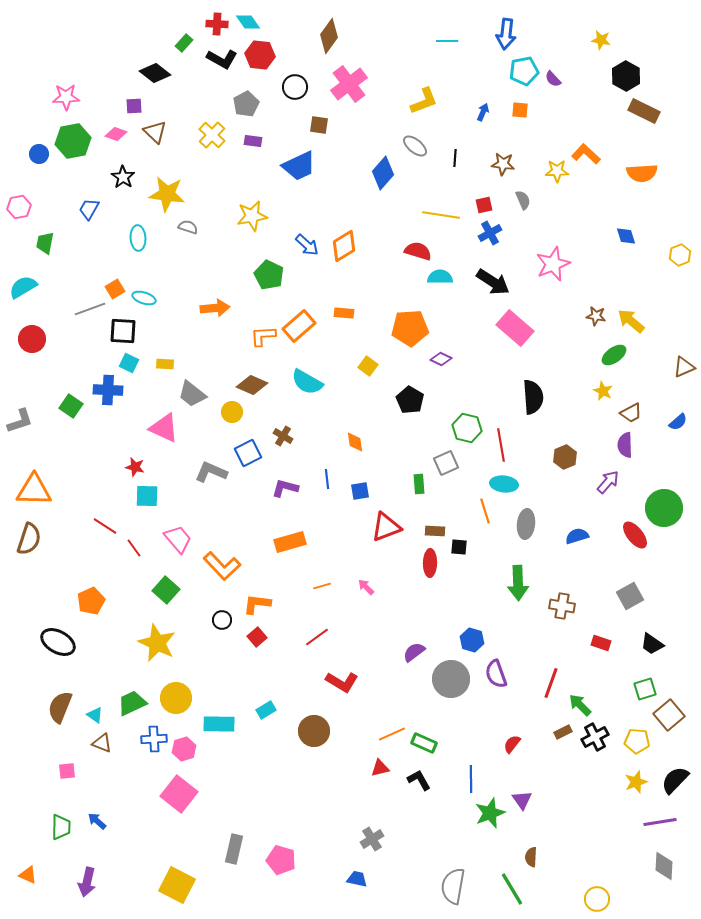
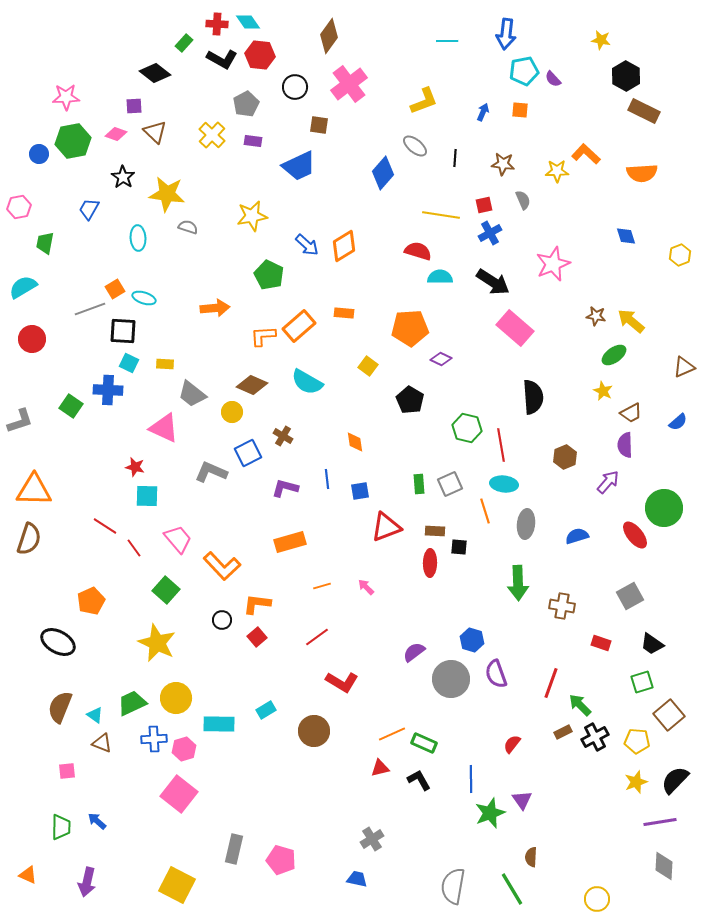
gray square at (446, 463): moved 4 px right, 21 px down
green square at (645, 689): moved 3 px left, 7 px up
